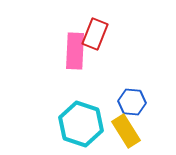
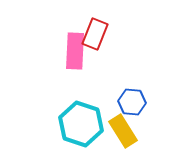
yellow rectangle: moved 3 px left
